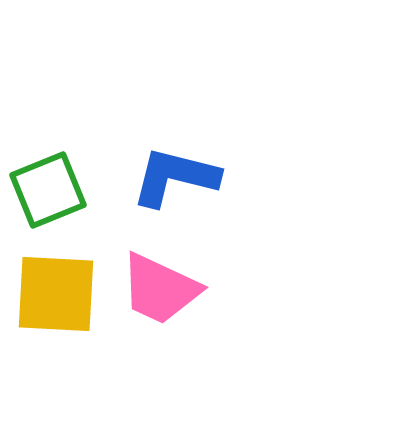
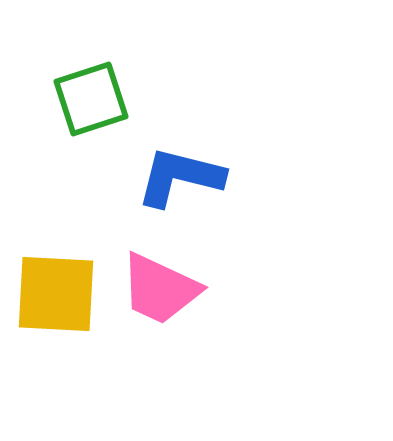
blue L-shape: moved 5 px right
green square: moved 43 px right, 91 px up; rotated 4 degrees clockwise
